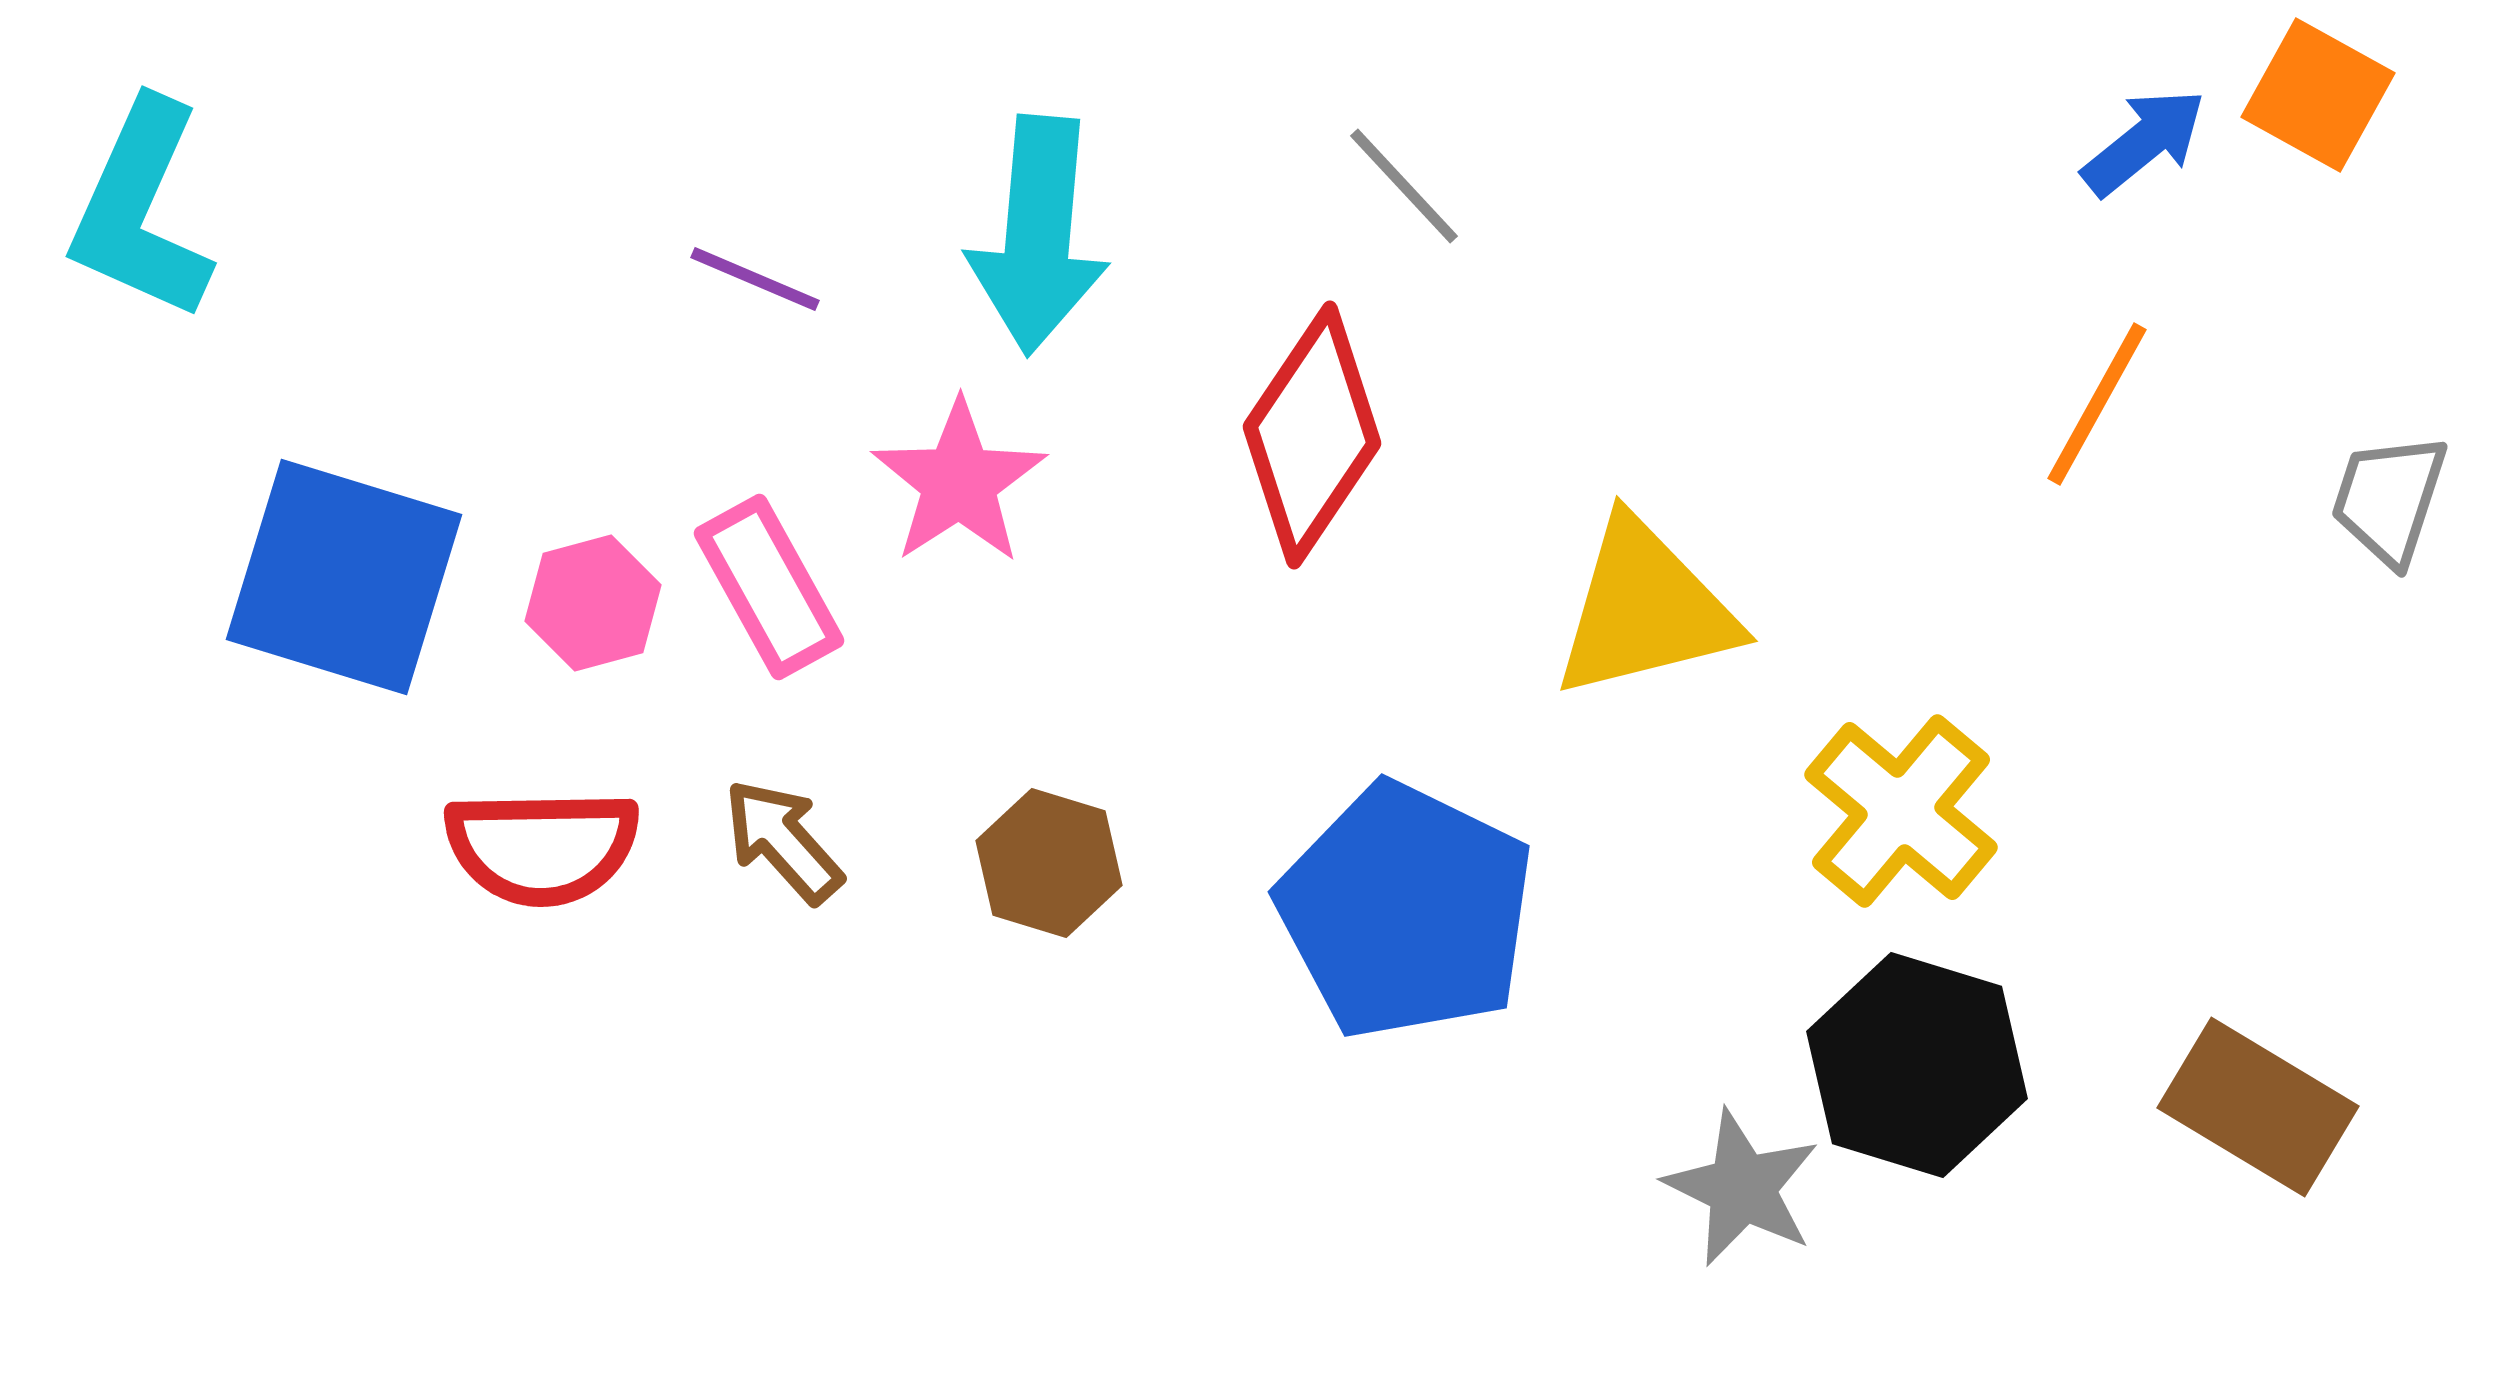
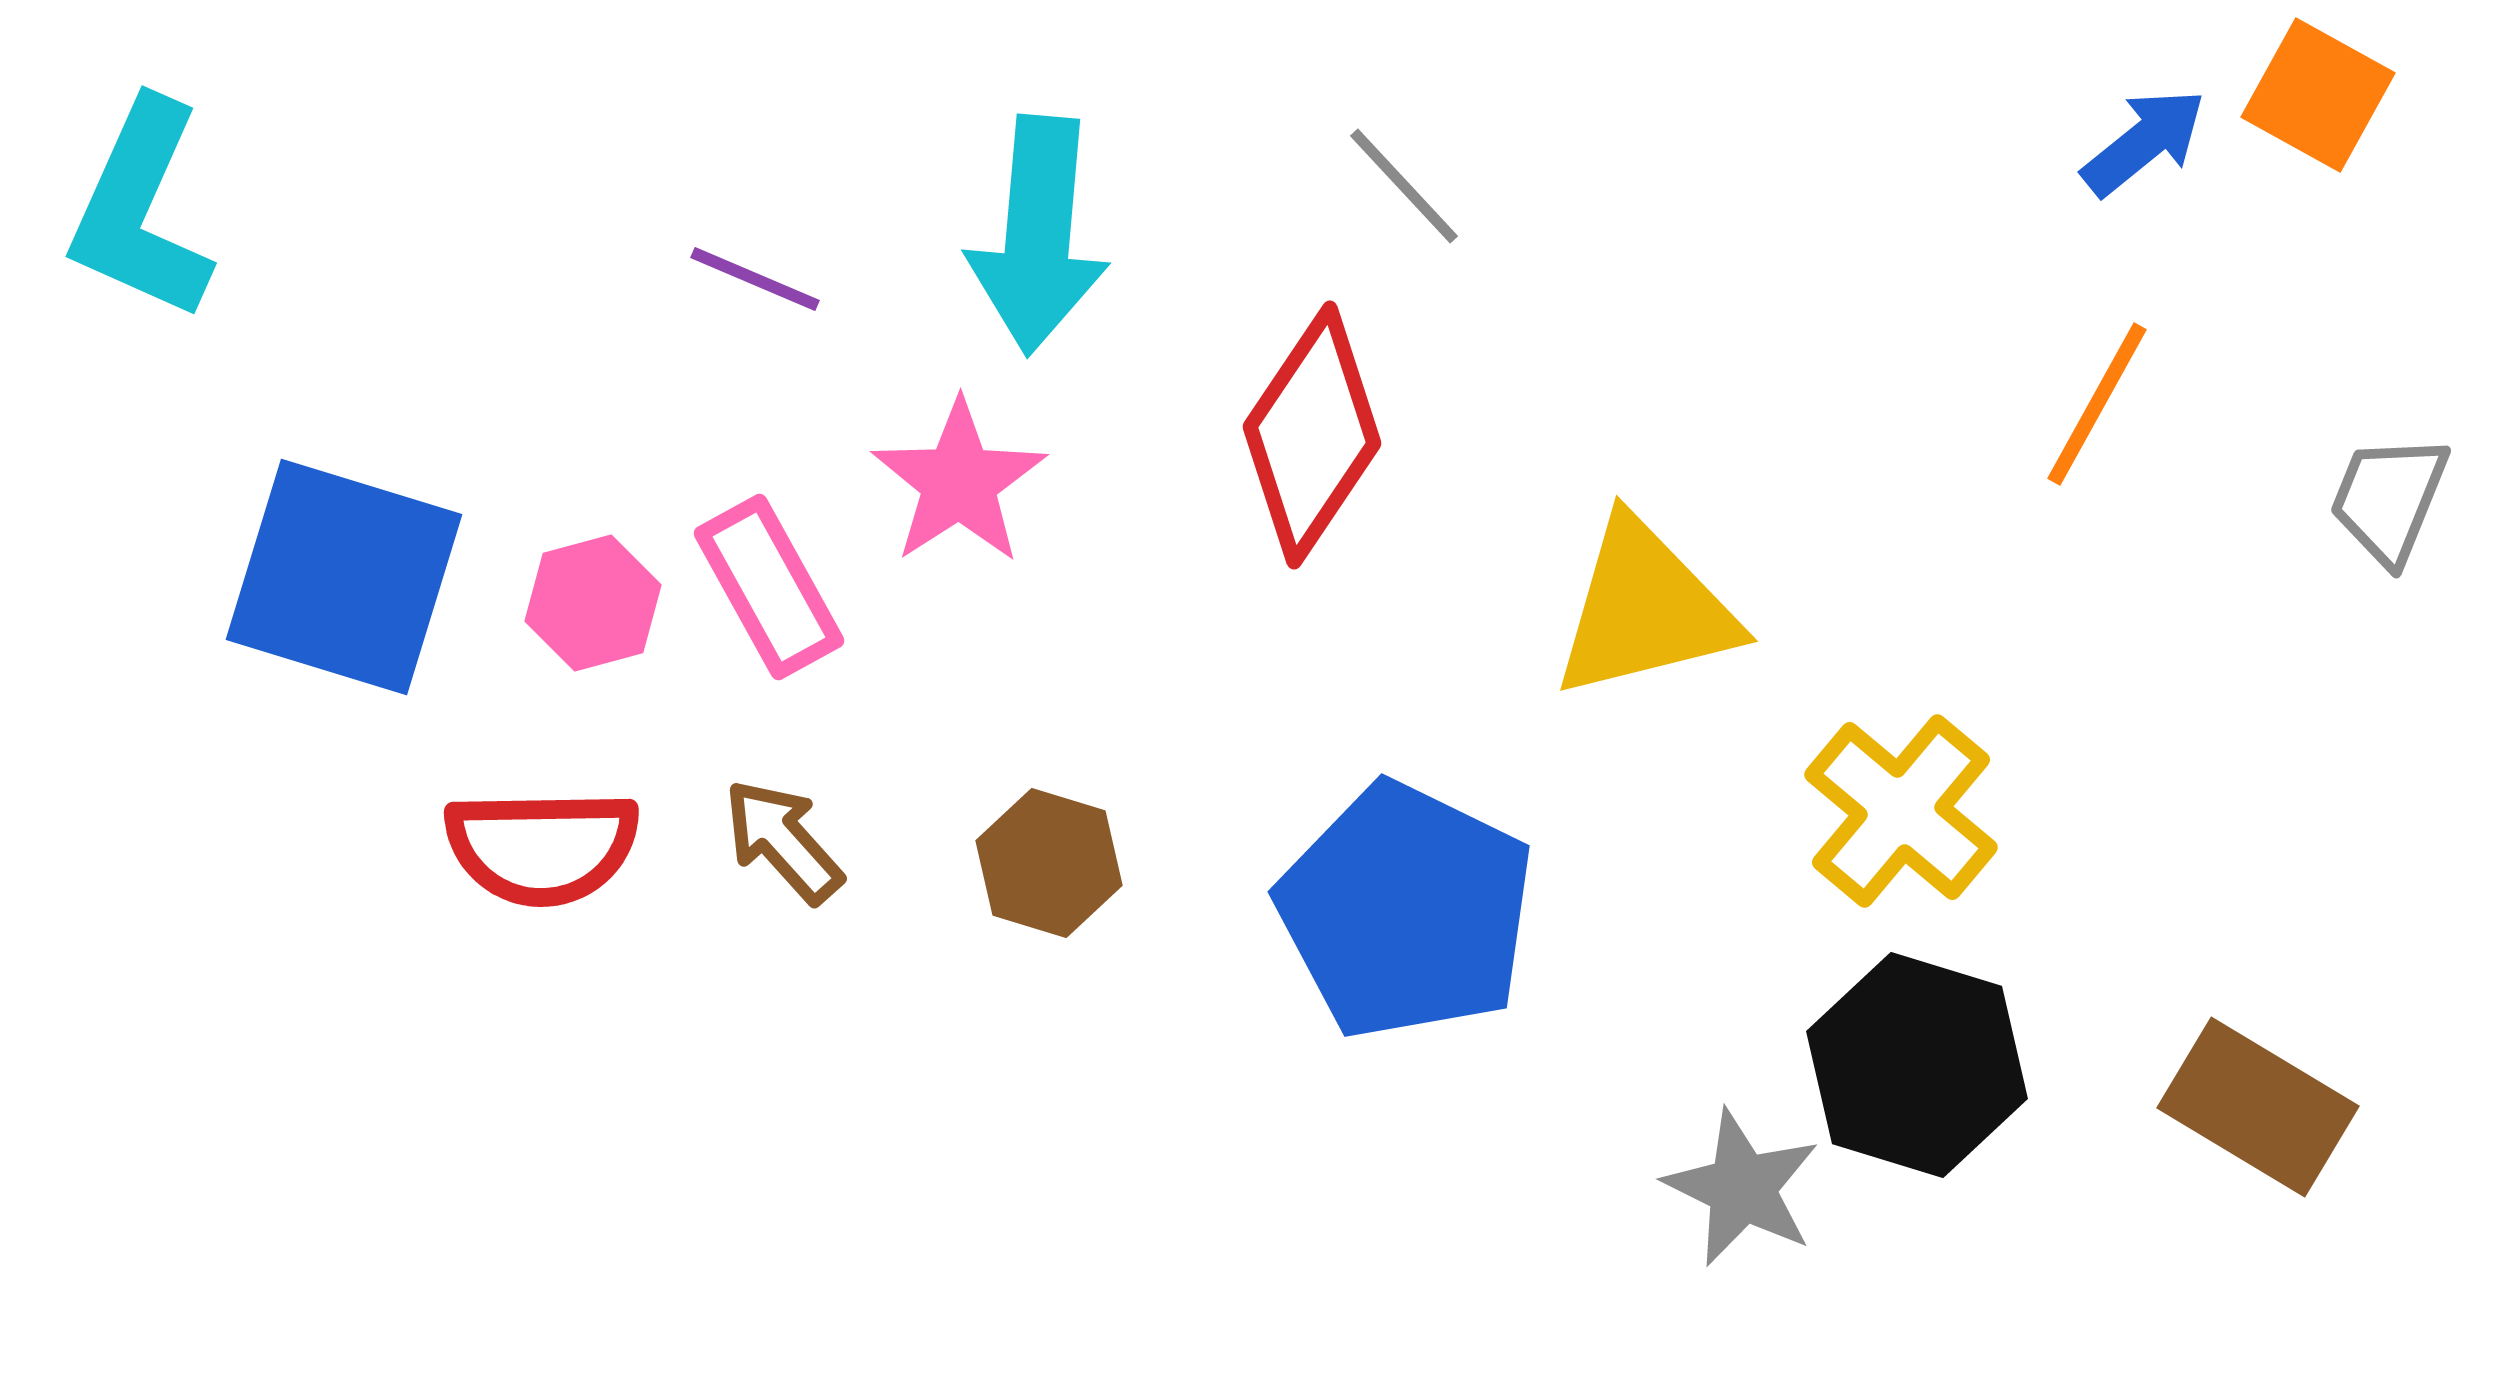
gray trapezoid: rotated 4 degrees clockwise
